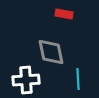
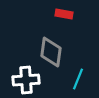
gray diamond: rotated 20 degrees clockwise
cyan line: rotated 25 degrees clockwise
